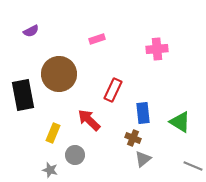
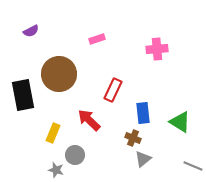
gray star: moved 6 px right
